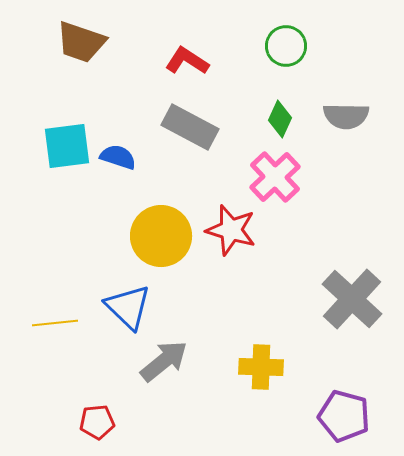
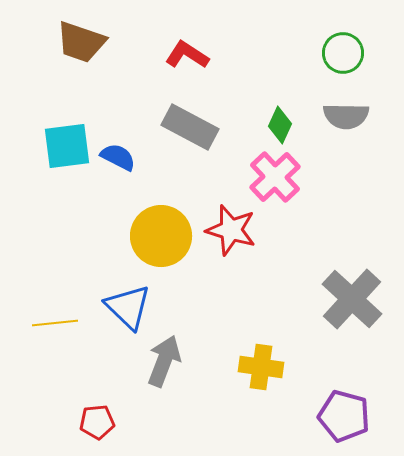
green circle: moved 57 px right, 7 px down
red L-shape: moved 6 px up
green diamond: moved 6 px down
blue semicircle: rotated 9 degrees clockwise
gray arrow: rotated 30 degrees counterclockwise
yellow cross: rotated 6 degrees clockwise
